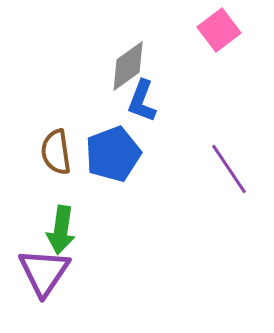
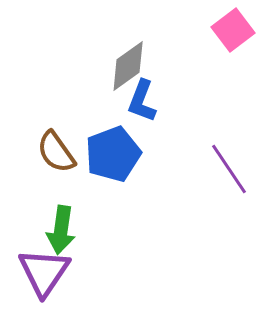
pink square: moved 14 px right
brown semicircle: rotated 27 degrees counterclockwise
